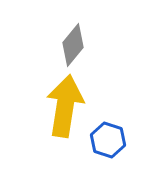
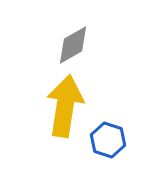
gray diamond: rotated 21 degrees clockwise
